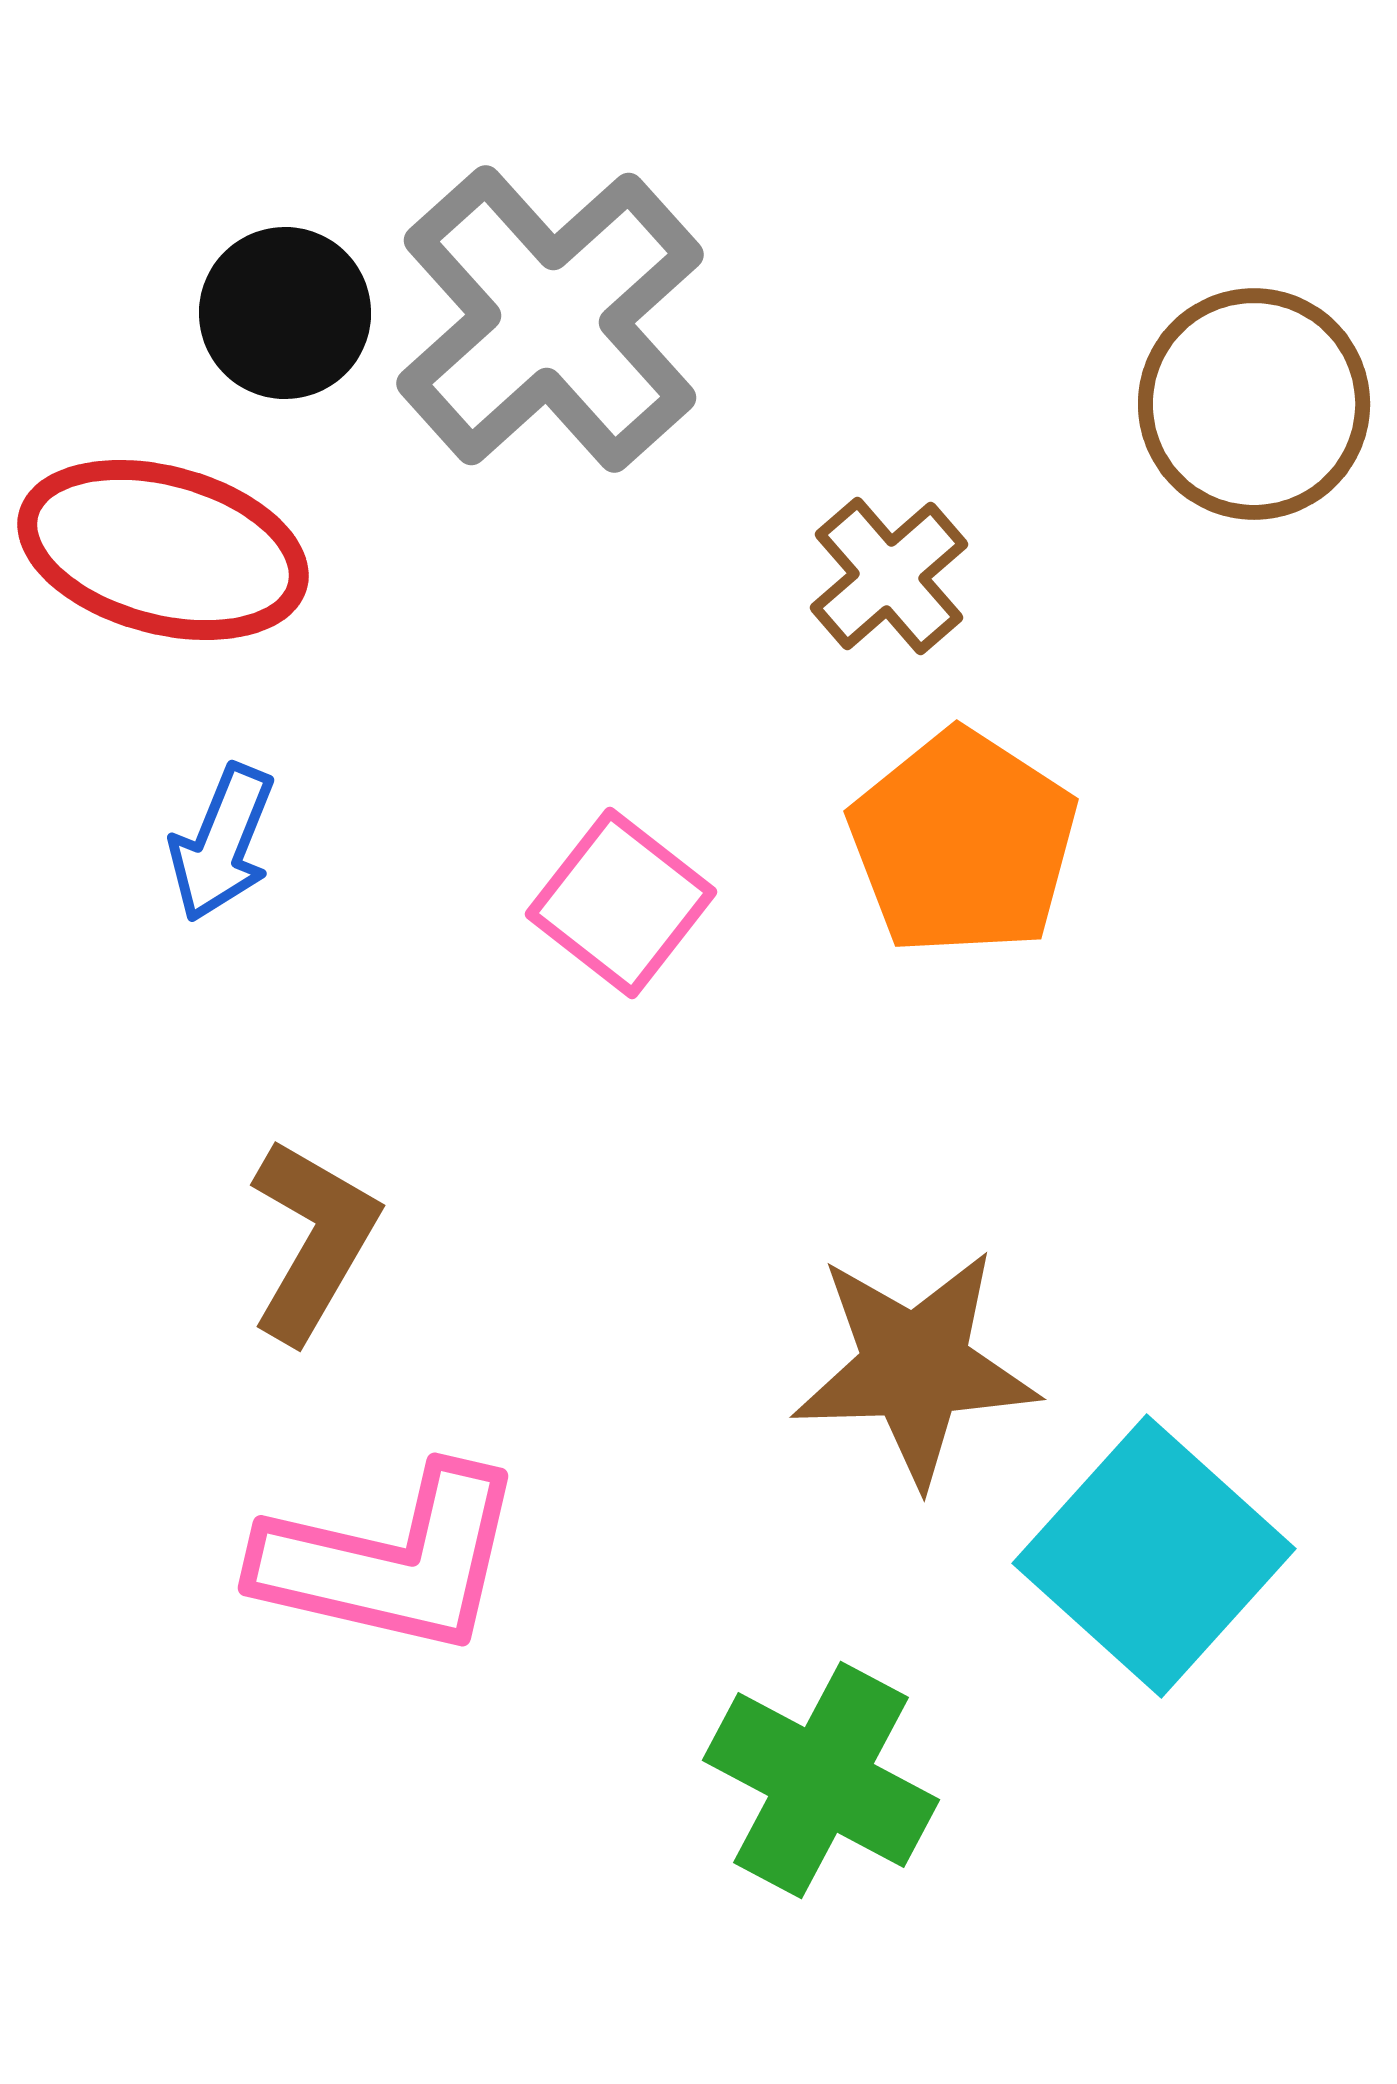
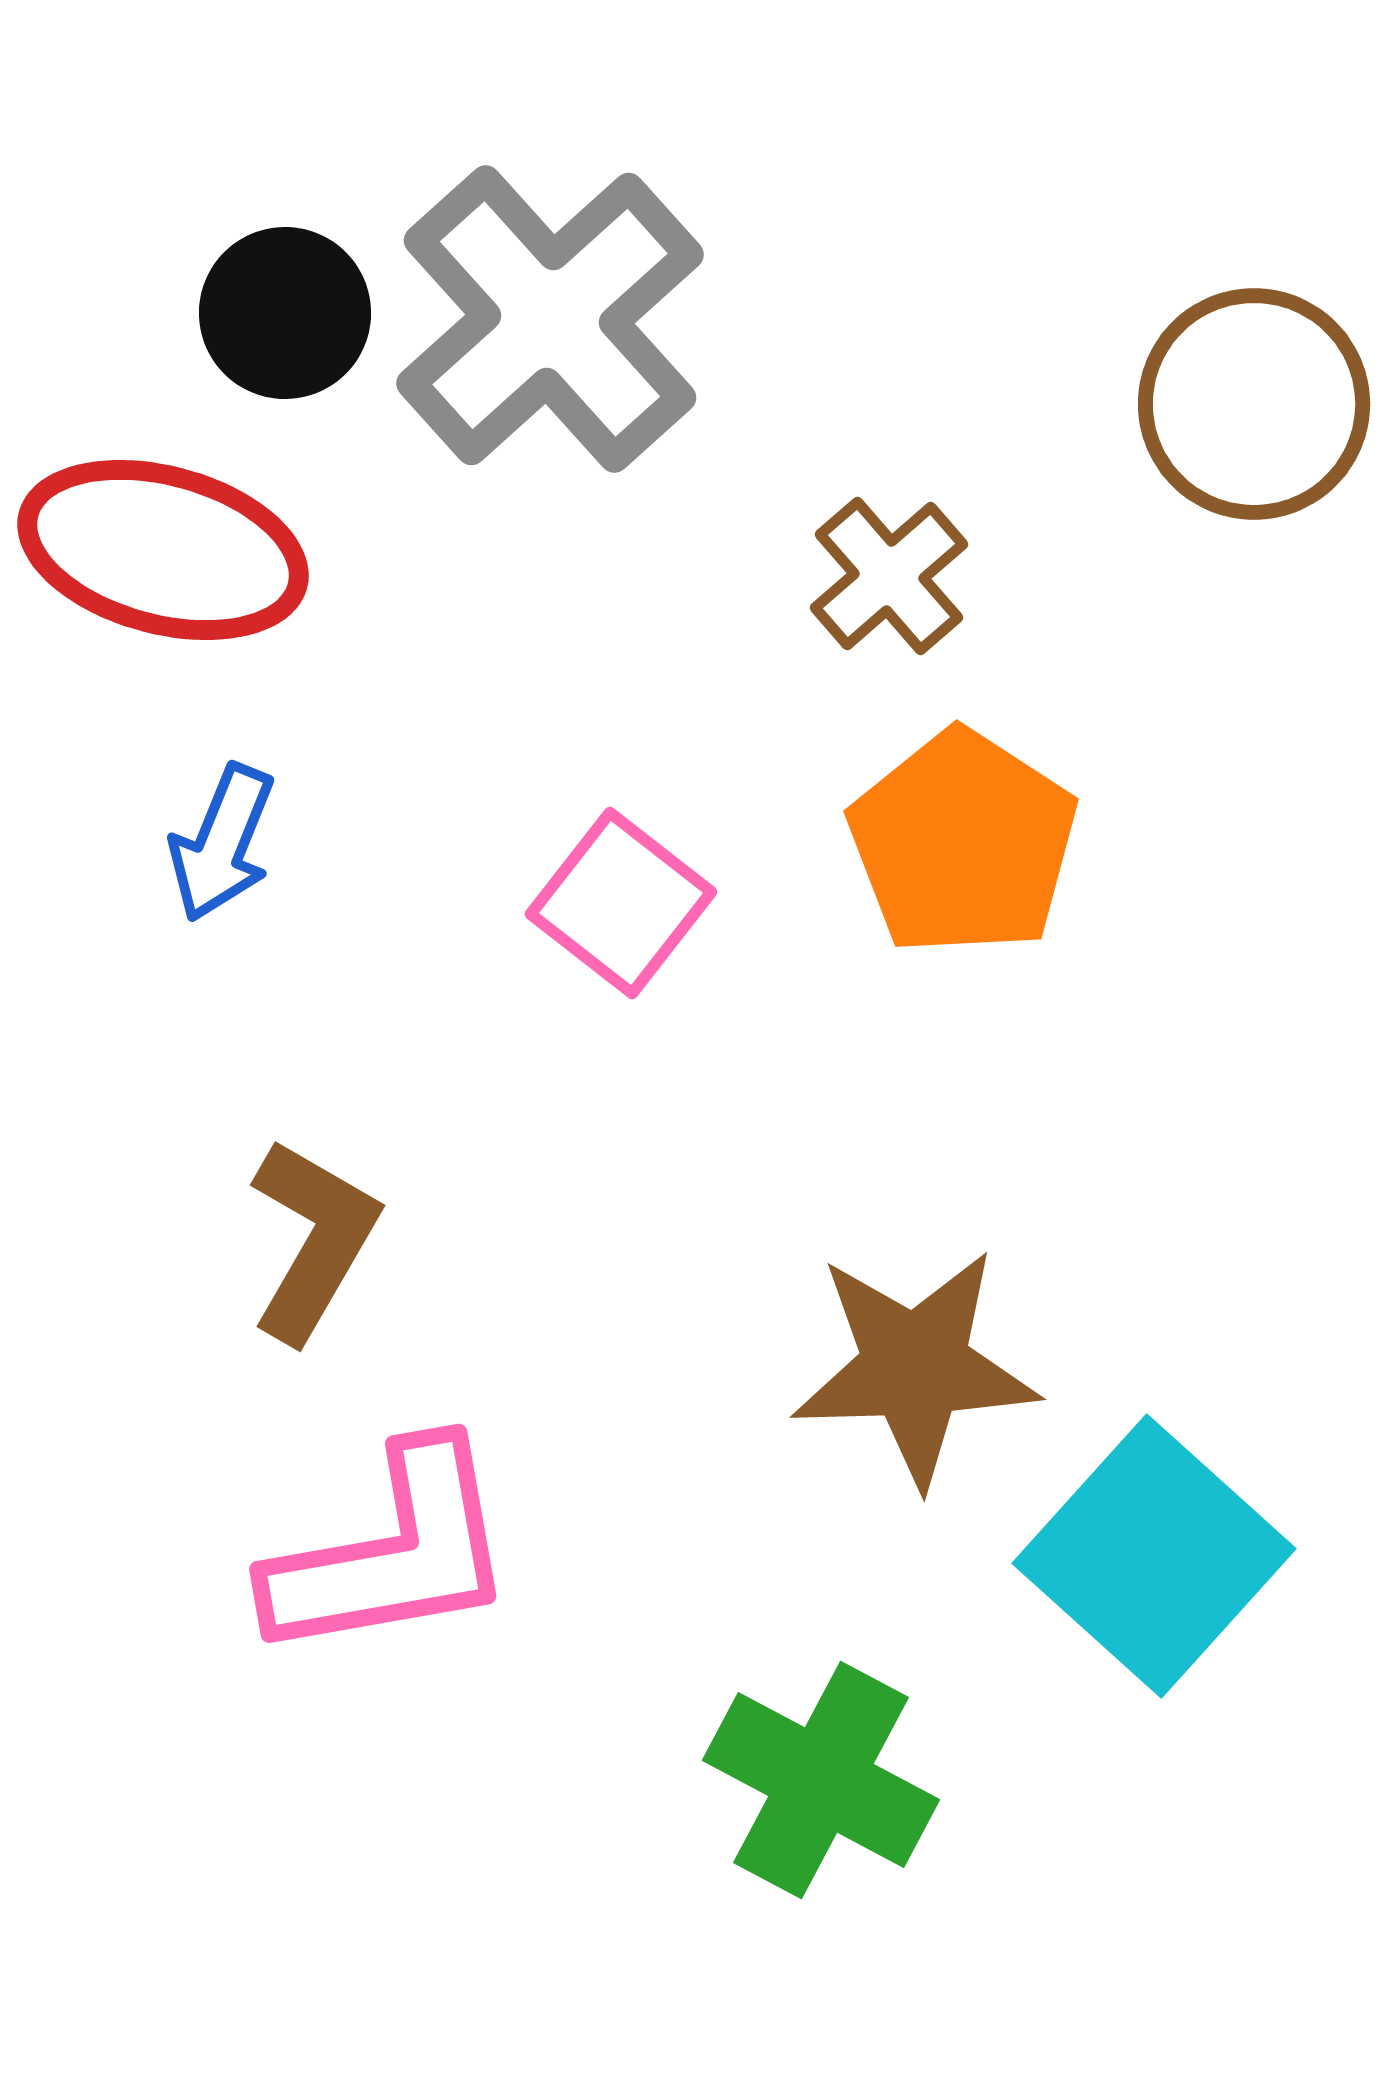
pink L-shape: moved 1 px right, 8 px up; rotated 23 degrees counterclockwise
